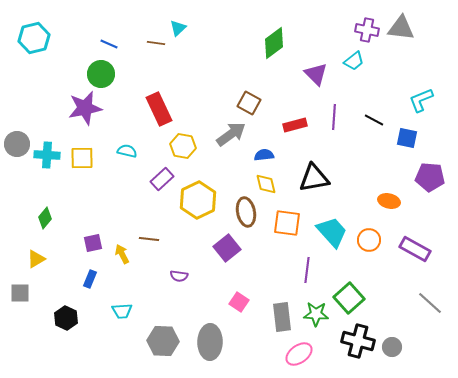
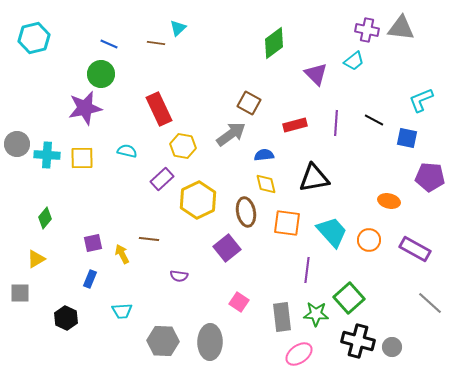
purple line at (334, 117): moved 2 px right, 6 px down
